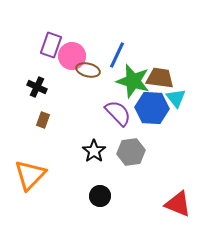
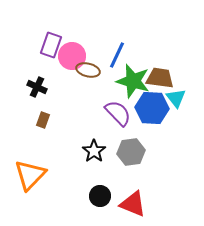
red triangle: moved 45 px left
